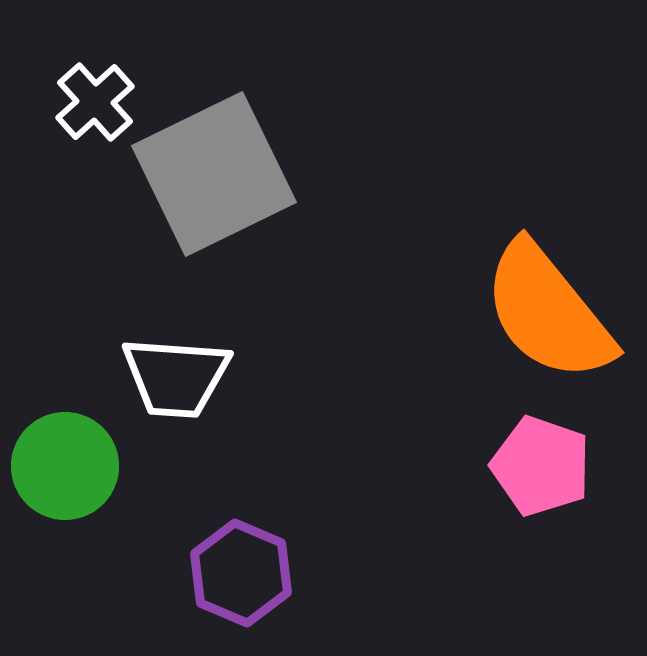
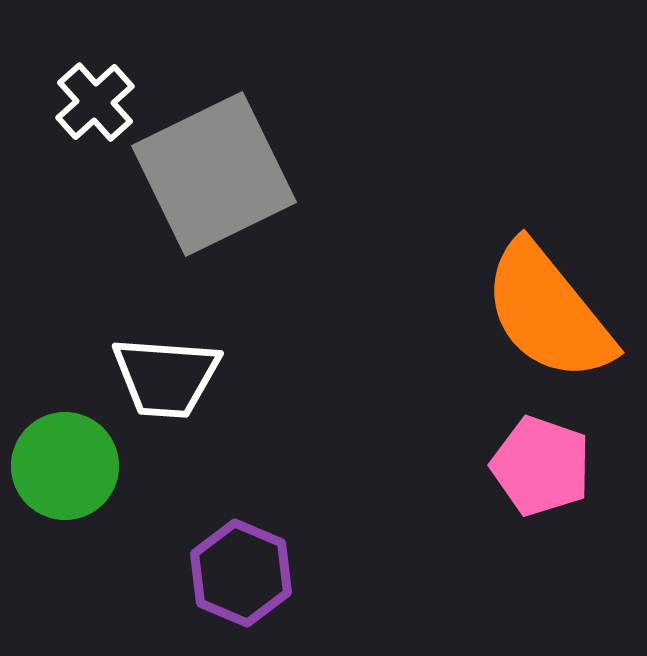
white trapezoid: moved 10 px left
